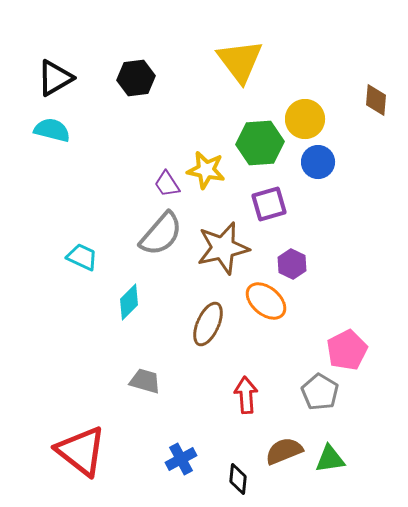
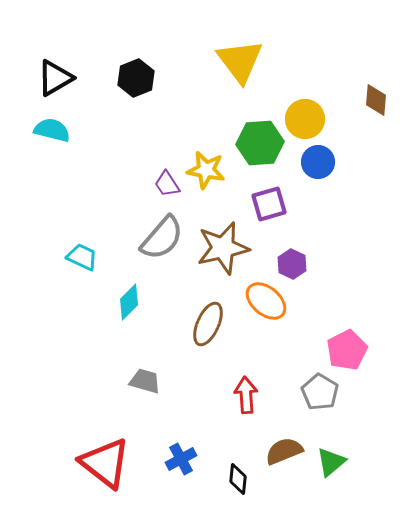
black hexagon: rotated 15 degrees counterclockwise
gray semicircle: moved 1 px right, 4 px down
red triangle: moved 24 px right, 12 px down
green triangle: moved 1 px right, 3 px down; rotated 32 degrees counterclockwise
